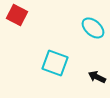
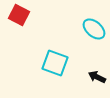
red square: moved 2 px right
cyan ellipse: moved 1 px right, 1 px down
